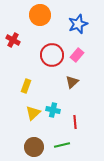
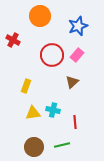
orange circle: moved 1 px down
blue star: moved 2 px down
yellow triangle: rotated 35 degrees clockwise
